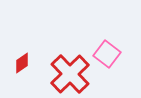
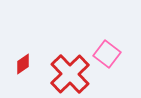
red diamond: moved 1 px right, 1 px down
